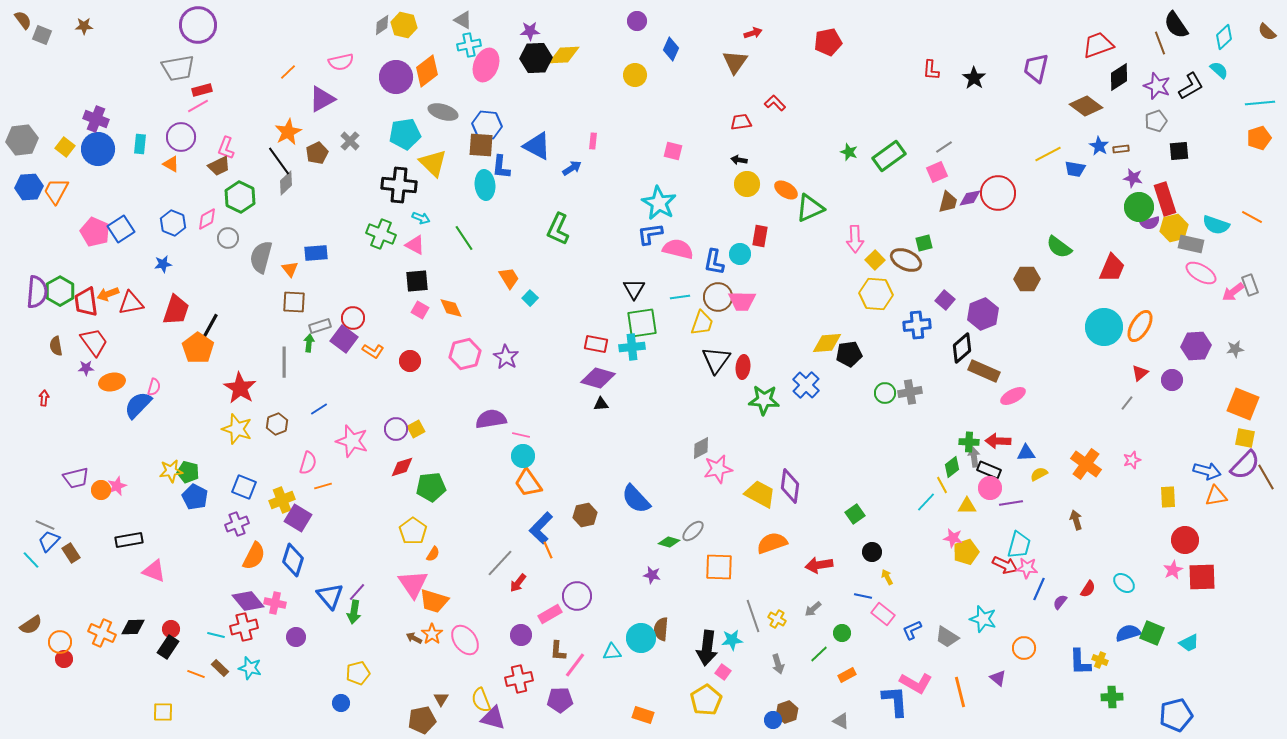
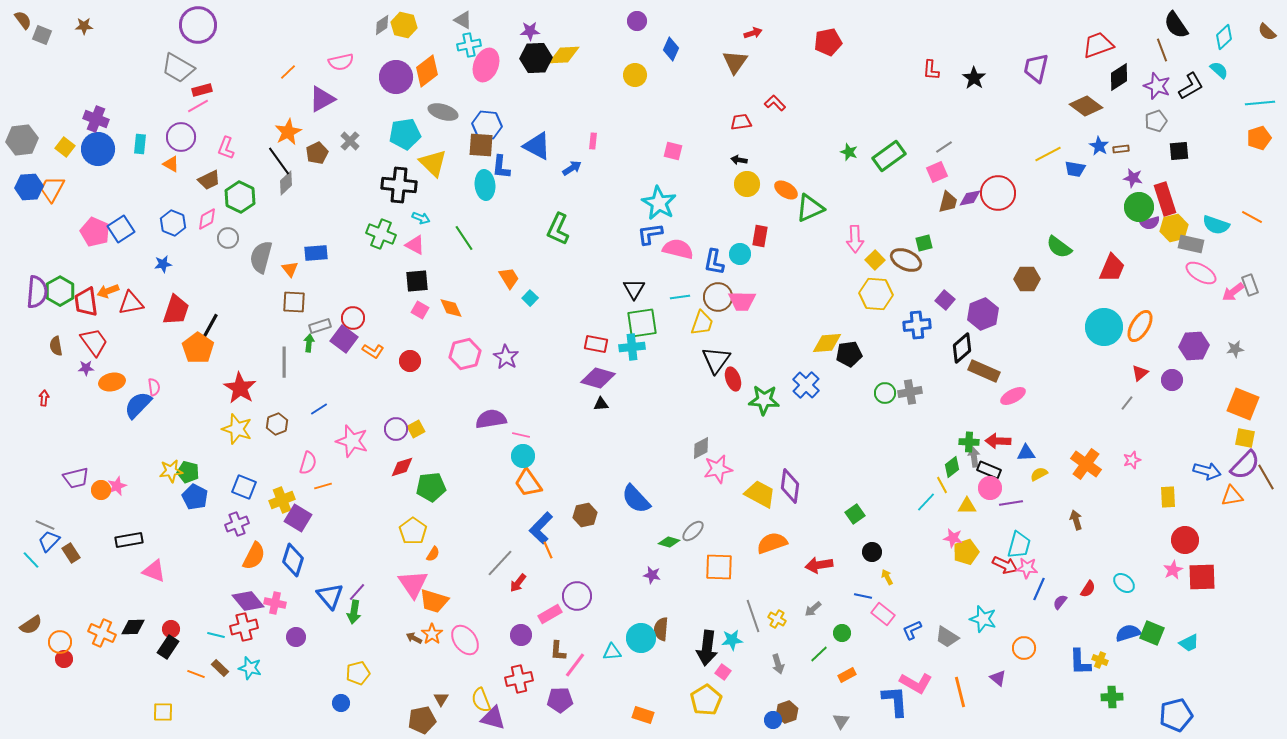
brown line at (1160, 43): moved 2 px right, 7 px down
gray trapezoid at (178, 68): rotated 40 degrees clockwise
brown trapezoid at (219, 166): moved 10 px left, 14 px down
orange trapezoid at (56, 191): moved 4 px left, 2 px up
orange arrow at (108, 294): moved 3 px up
purple hexagon at (1196, 346): moved 2 px left
red ellipse at (743, 367): moved 10 px left, 12 px down; rotated 25 degrees counterclockwise
pink semicircle at (154, 387): rotated 24 degrees counterclockwise
orange triangle at (1216, 496): moved 16 px right
gray triangle at (841, 721): rotated 36 degrees clockwise
